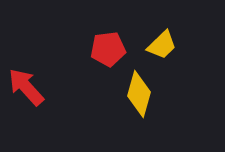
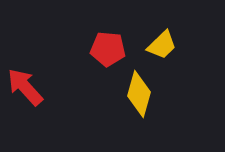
red pentagon: rotated 12 degrees clockwise
red arrow: moved 1 px left
